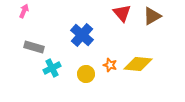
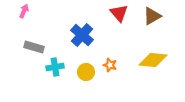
red triangle: moved 3 px left
yellow diamond: moved 15 px right, 4 px up
cyan cross: moved 3 px right, 1 px up; rotated 18 degrees clockwise
yellow circle: moved 2 px up
